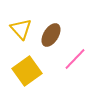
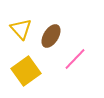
brown ellipse: moved 1 px down
yellow square: moved 1 px left
